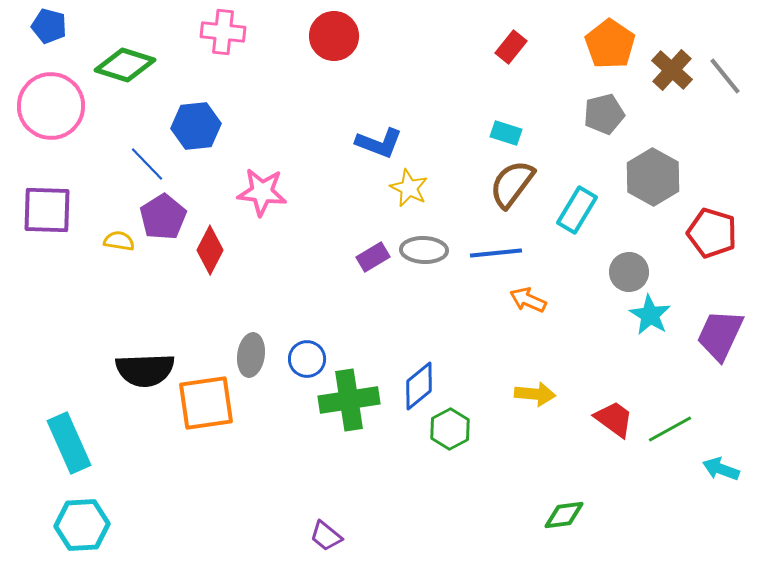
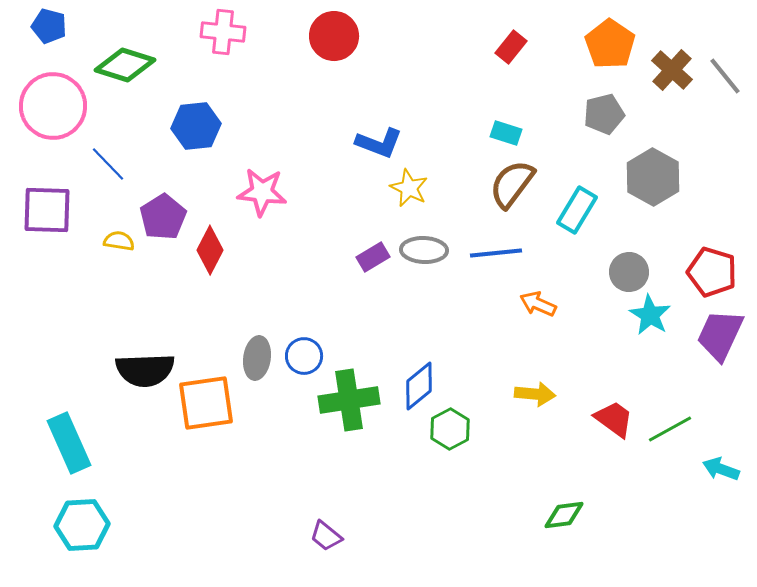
pink circle at (51, 106): moved 2 px right
blue line at (147, 164): moved 39 px left
red pentagon at (712, 233): moved 39 px down
orange arrow at (528, 300): moved 10 px right, 4 px down
gray ellipse at (251, 355): moved 6 px right, 3 px down
blue circle at (307, 359): moved 3 px left, 3 px up
